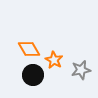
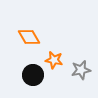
orange diamond: moved 12 px up
orange star: rotated 18 degrees counterclockwise
